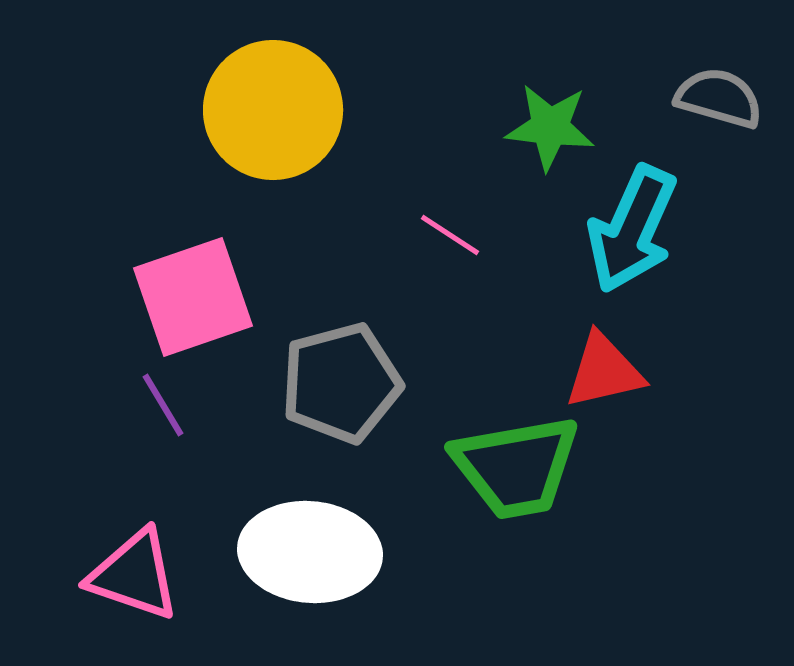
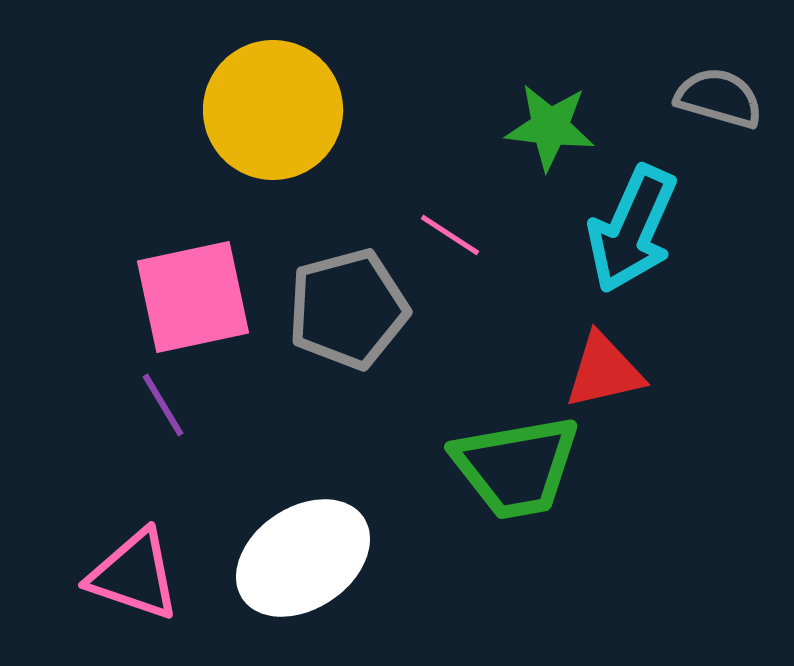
pink square: rotated 7 degrees clockwise
gray pentagon: moved 7 px right, 74 px up
white ellipse: moved 7 px left, 6 px down; rotated 39 degrees counterclockwise
